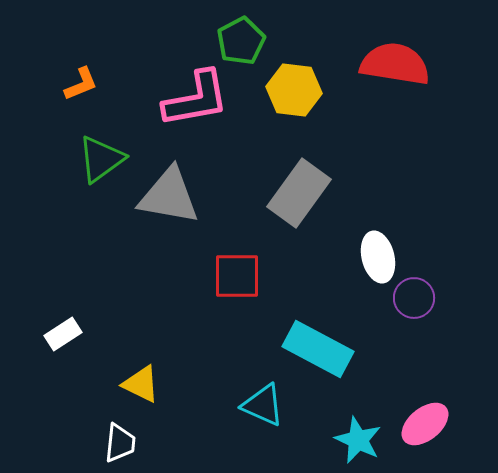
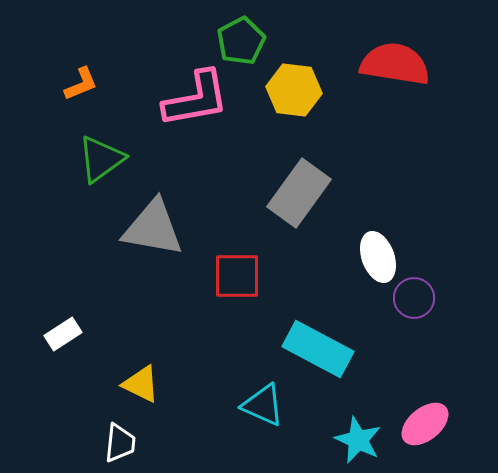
gray triangle: moved 16 px left, 32 px down
white ellipse: rotated 6 degrees counterclockwise
